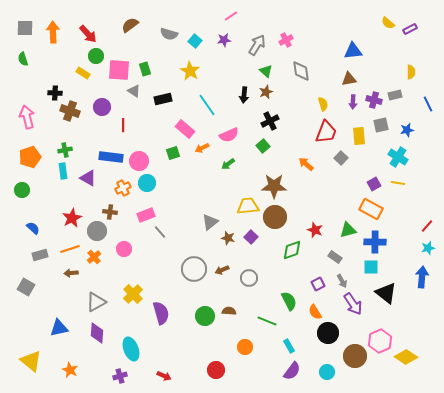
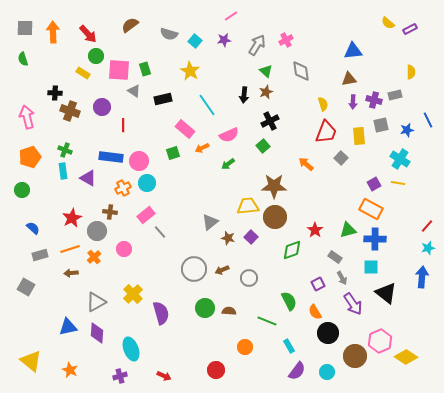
blue line at (428, 104): moved 16 px down
green cross at (65, 150): rotated 32 degrees clockwise
cyan cross at (398, 157): moved 2 px right, 2 px down
pink rectangle at (146, 215): rotated 18 degrees counterclockwise
red star at (315, 230): rotated 14 degrees clockwise
blue cross at (375, 242): moved 3 px up
gray arrow at (342, 281): moved 3 px up
green circle at (205, 316): moved 8 px up
blue triangle at (59, 328): moved 9 px right, 1 px up
purple semicircle at (292, 371): moved 5 px right
